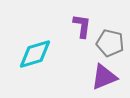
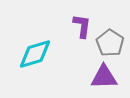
gray pentagon: rotated 20 degrees clockwise
purple triangle: rotated 20 degrees clockwise
